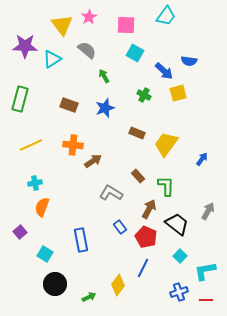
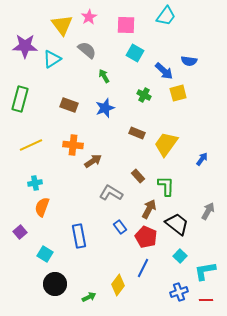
blue rectangle at (81, 240): moved 2 px left, 4 px up
